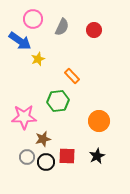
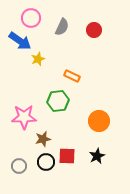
pink circle: moved 2 px left, 1 px up
orange rectangle: rotated 21 degrees counterclockwise
gray circle: moved 8 px left, 9 px down
